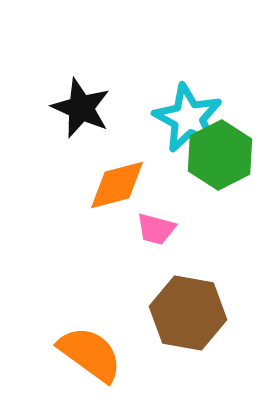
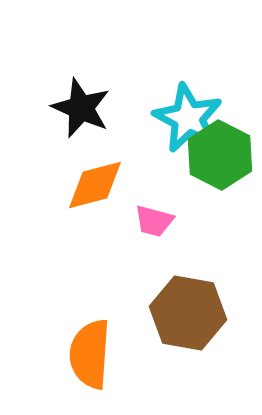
green hexagon: rotated 6 degrees counterclockwise
orange diamond: moved 22 px left
pink trapezoid: moved 2 px left, 8 px up
orange semicircle: rotated 122 degrees counterclockwise
